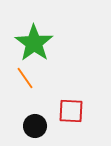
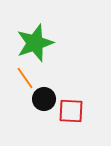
green star: moved 1 px right; rotated 18 degrees clockwise
black circle: moved 9 px right, 27 px up
